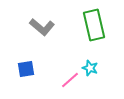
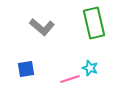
green rectangle: moved 2 px up
pink line: moved 1 px up; rotated 24 degrees clockwise
